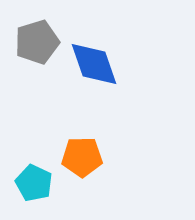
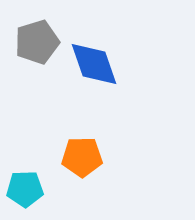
cyan pentagon: moved 9 px left, 6 px down; rotated 27 degrees counterclockwise
